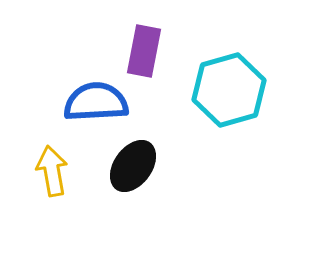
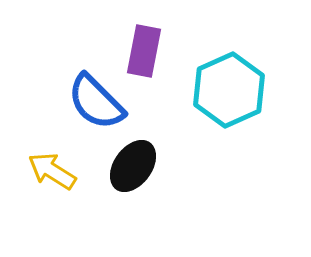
cyan hexagon: rotated 8 degrees counterclockwise
blue semicircle: rotated 132 degrees counterclockwise
yellow arrow: rotated 48 degrees counterclockwise
